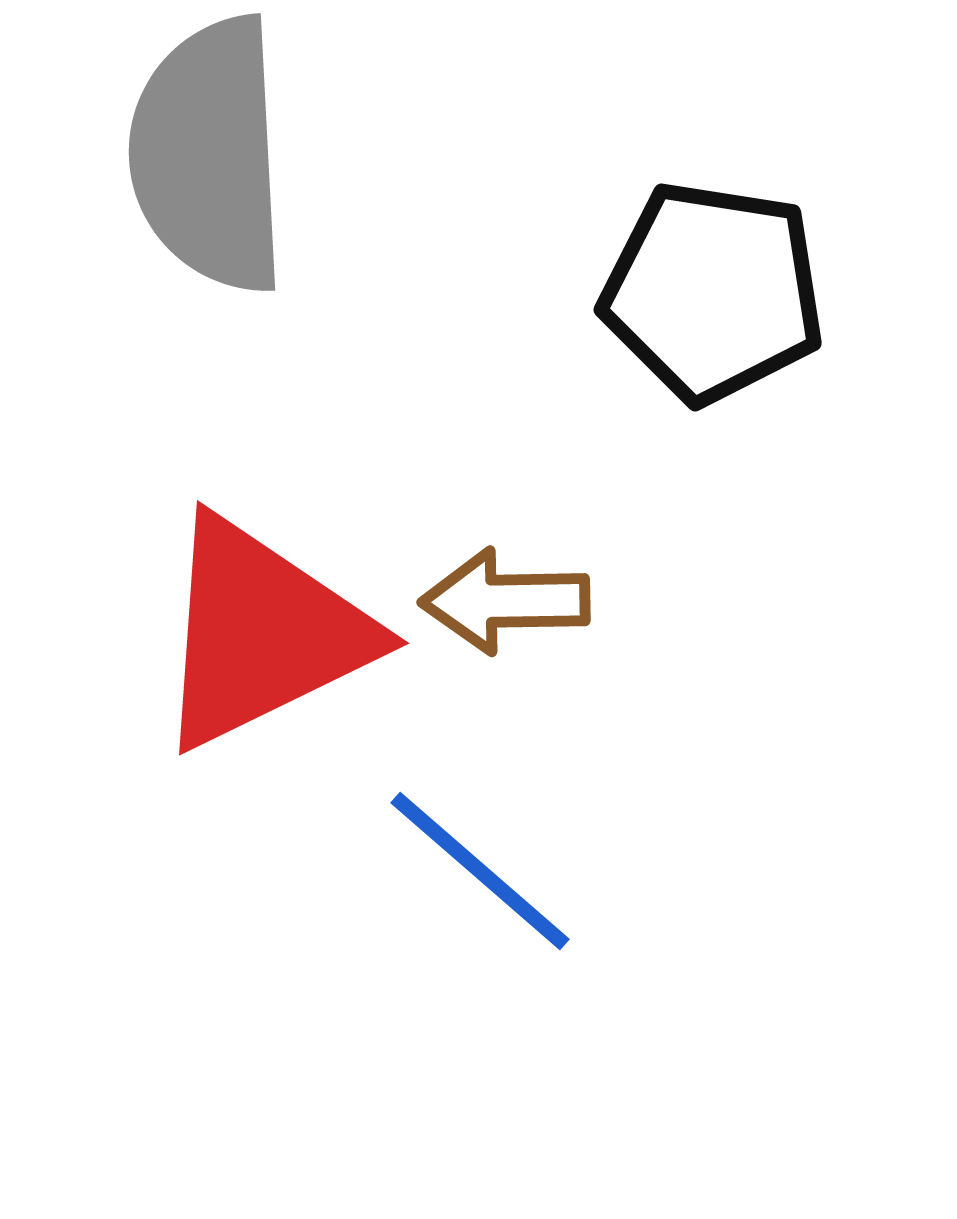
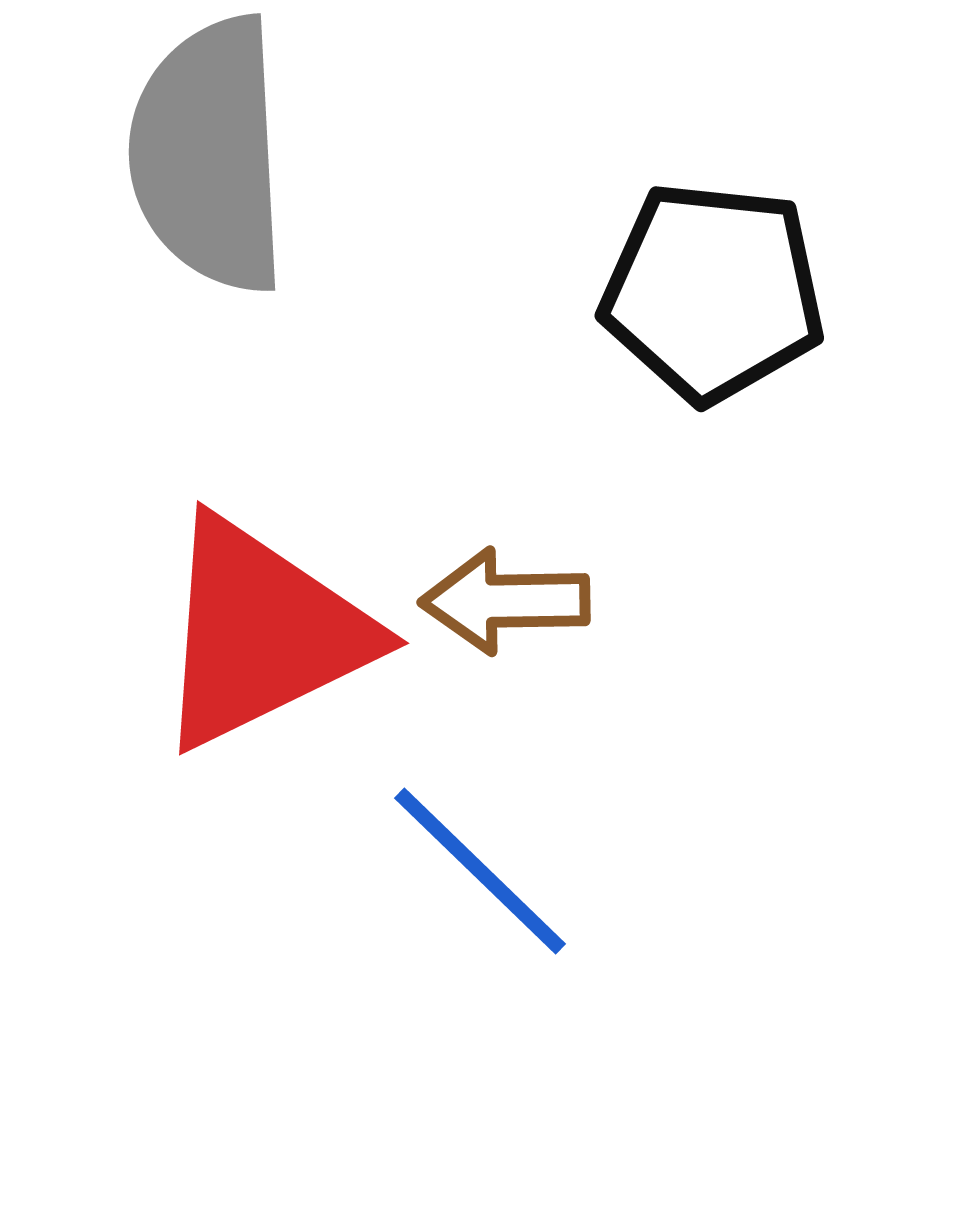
black pentagon: rotated 3 degrees counterclockwise
blue line: rotated 3 degrees clockwise
